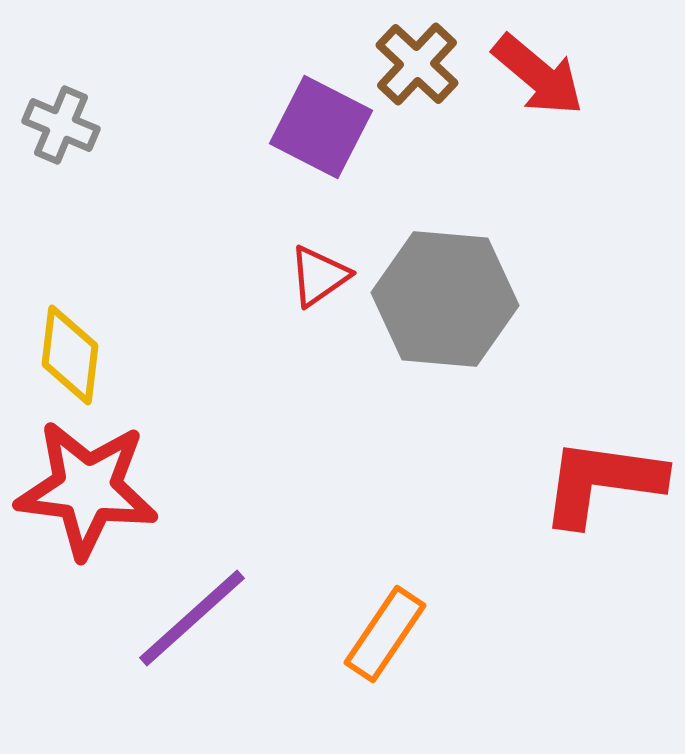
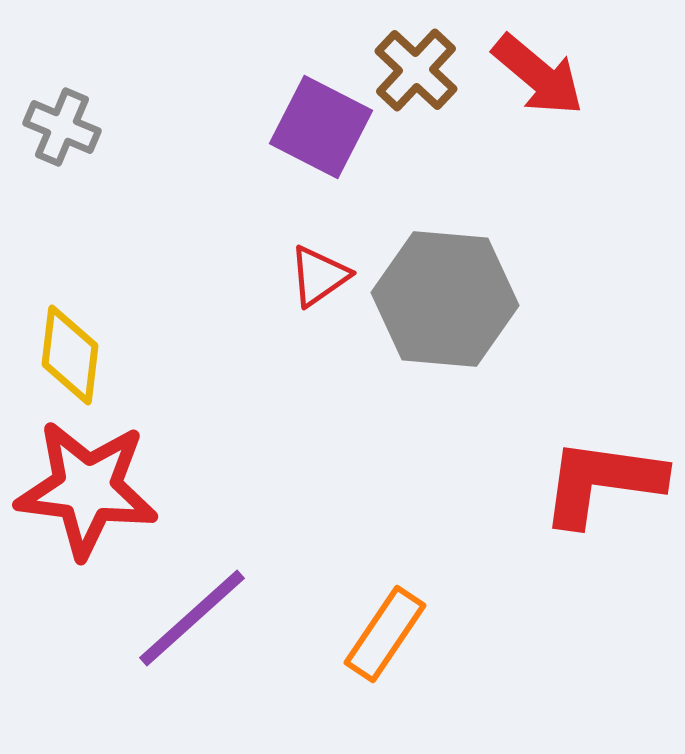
brown cross: moved 1 px left, 6 px down
gray cross: moved 1 px right, 2 px down
